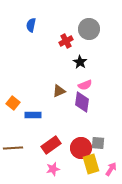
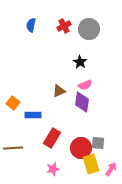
red cross: moved 2 px left, 15 px up
red rectangle: moved 1 px right, 7 px up; rotated 24 degrees counterclockwise
